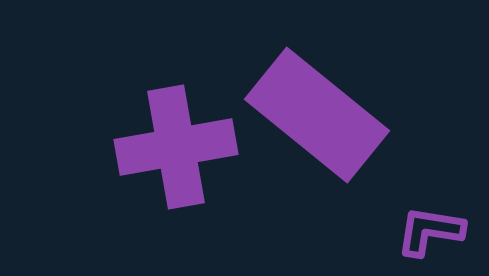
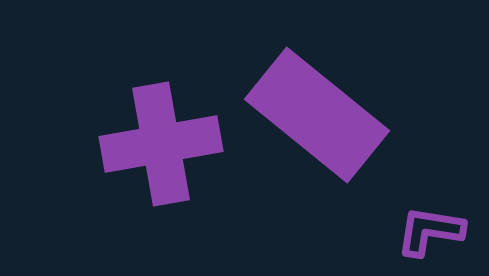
purple cross: moved 15 px left, 3 px up
